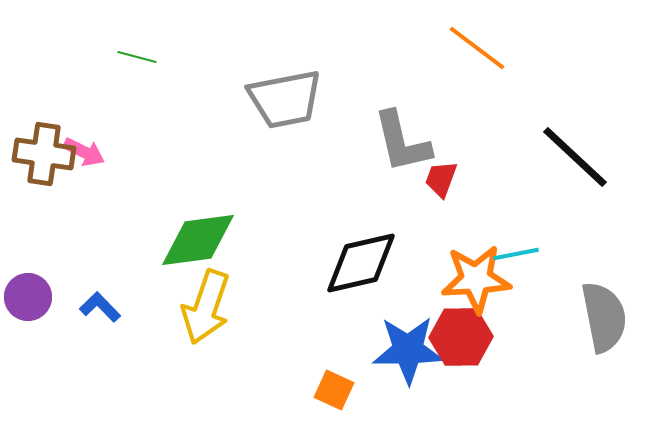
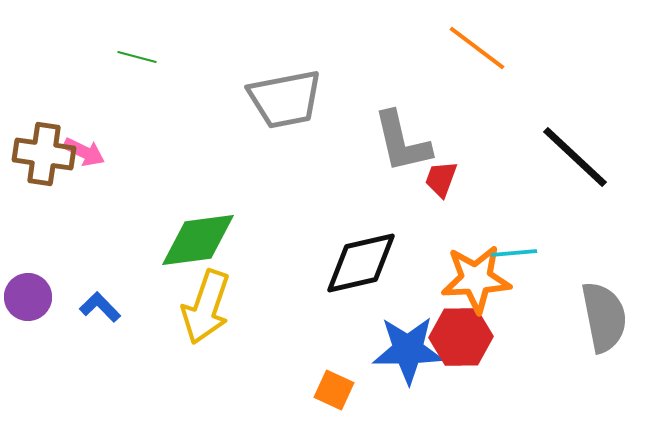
cyan line: moved 2 px left, 1 px up; rotated 6 degrees clockwise
